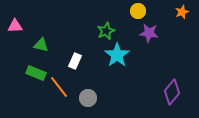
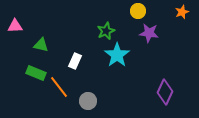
purple diamond: moved 7 px left; rotated 15 degrees counterclockwise
gray circle: moved 3 px down
